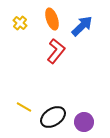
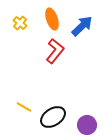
red L-shape: moved 1 px left
purple circle: moved 3 px right, 3 px down
